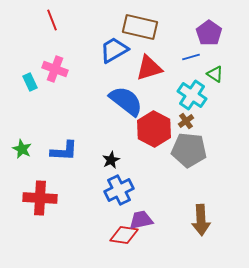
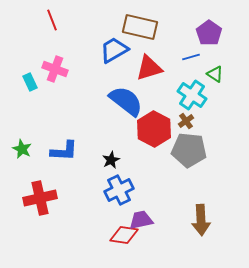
red cross: rotated 16 degrees counterclockwise
